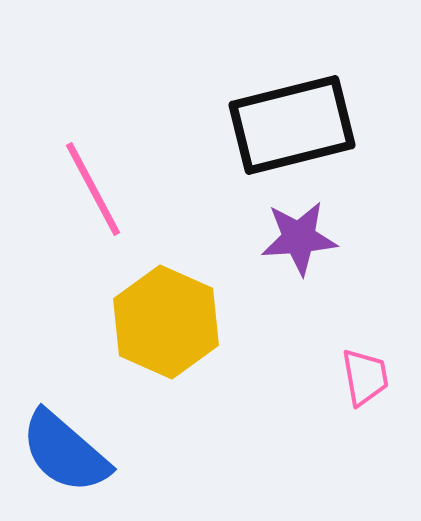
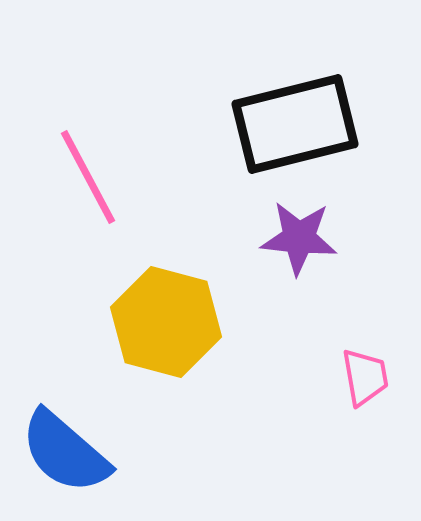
black rectangle: moved 3 px right, 1 px up
pink line: moved 5 px left, 12 px up
purple star: rotated 10 degrees clockwise
yellow hexagon: rotated 9 degrees counterclockwise
